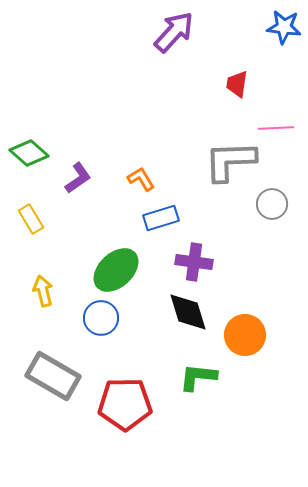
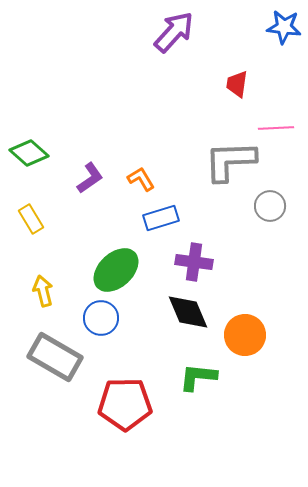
purple L-shape: moved 12 px right
gray circle: moved 2 px left, 2 px down
black diamond: rotated 6 degrees counterclockwise
gray rectangle: moved 2 px right, 19 px up
